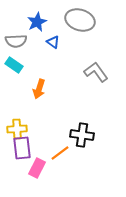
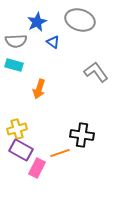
cyan rectangle: rotated 18 degrees counterclockwise
yellow cross: rotated 12 degrees counterclockwise
purple rectangle: moved 1 px left, 2 px down; rotated 55 degrees counterclockwise
orange line: rotated 18 degrees clockwise
